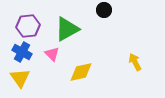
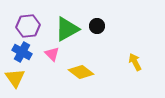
black circle: moved 7 px left, 16 px down
yellow diamond: rotated 50 degrees clockwise
yellow triangle: moved 5 px left
